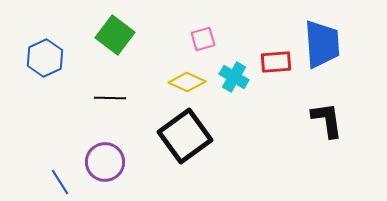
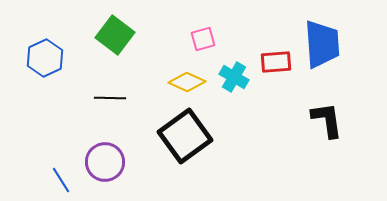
blue line: moved 1 px right, 2 px up
